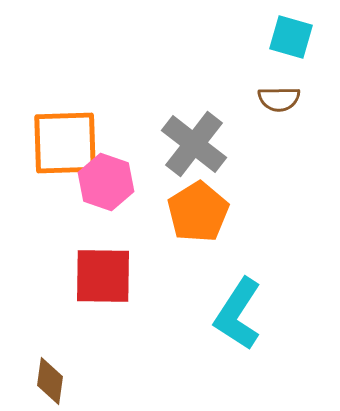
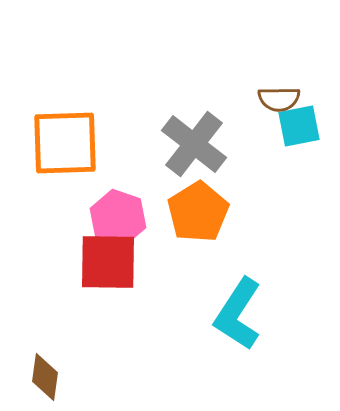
cyan square: moved 8 px right, 89 px down; rotated 27 degrees counterclockwise
pink hexagon: moved 12 px right, 36 px down
red square: moved 5 px right, 14 px up
brown diamond: moved 5 px left, 4 px up
